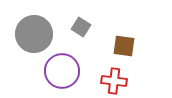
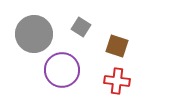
brown square: moved 7 px left; rotated 10 degrees clockwise
purple circle: moved 1 px up
red cross: moved 3 px right
